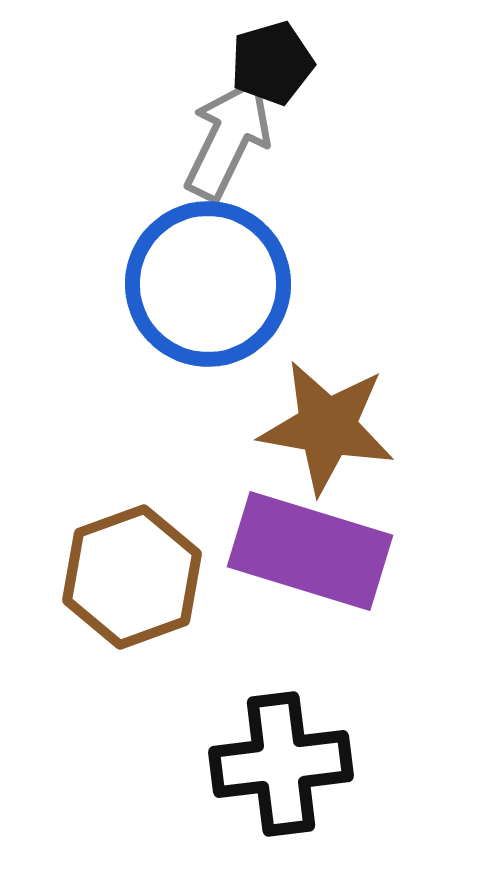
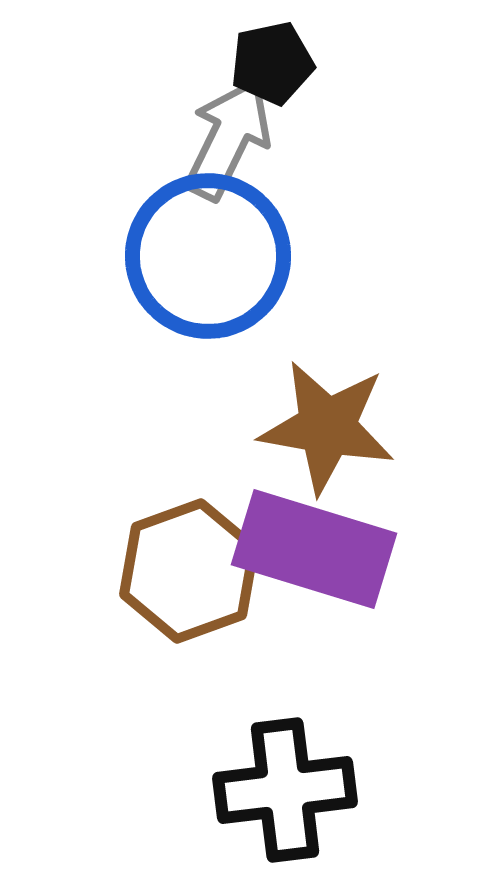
black pentagon: rotated 4 degrees clockwise
blue circle: moved 28 px up
purple rectangle: moved 4 px right, 2 px up
brown hexagon: moved 57 px right, 6 px up
black cross: moved 4 px right, 26 px down
